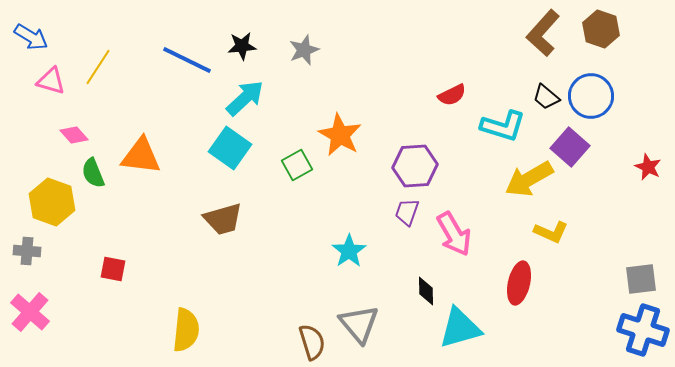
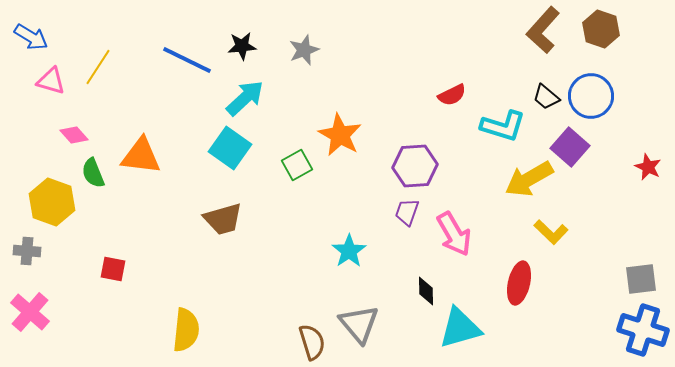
brown L-shape: moved 3 px up
yellow L-shape: rotated 20 degrees clockwise
